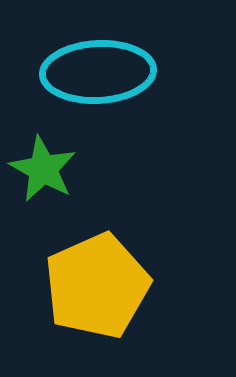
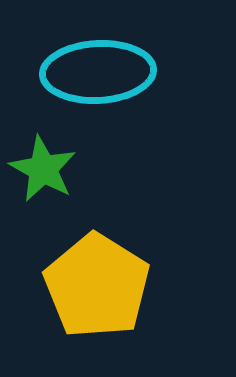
yellow pentagon: rotated 16 degrees counterclockwise
